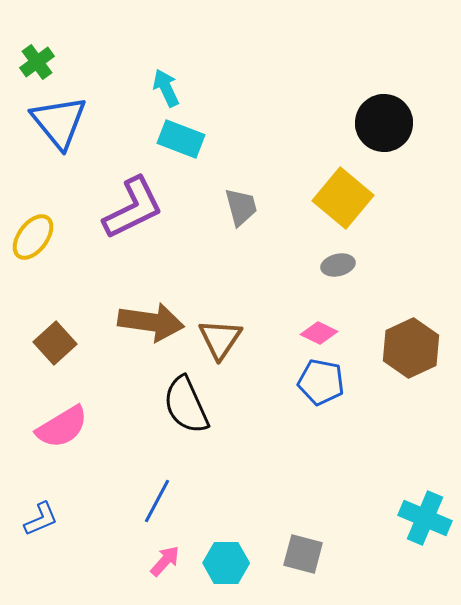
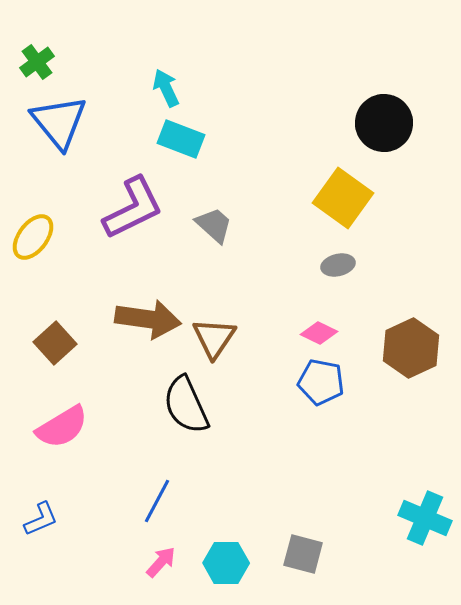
yellow square: rotated 4 degrees counterclockwise
gray trapezoid: moved 27 px left, 18 px down; rotated 33 degrees counterclockwise
brown arrow: moved 3 px left, 3 px up
brown triangle: moved 6 px left, 1 px up
pink arrow: moved 4 px left, 1 px down
